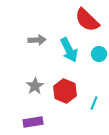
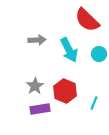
purple rectangle: moved 7 px right, 13 px up
